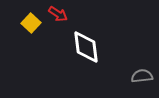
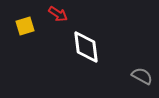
yellow square: moved 6 px left, 3 px down; rotated 30 degrees clockwise
gray semicircle: rotated 35 degrees clockwise
